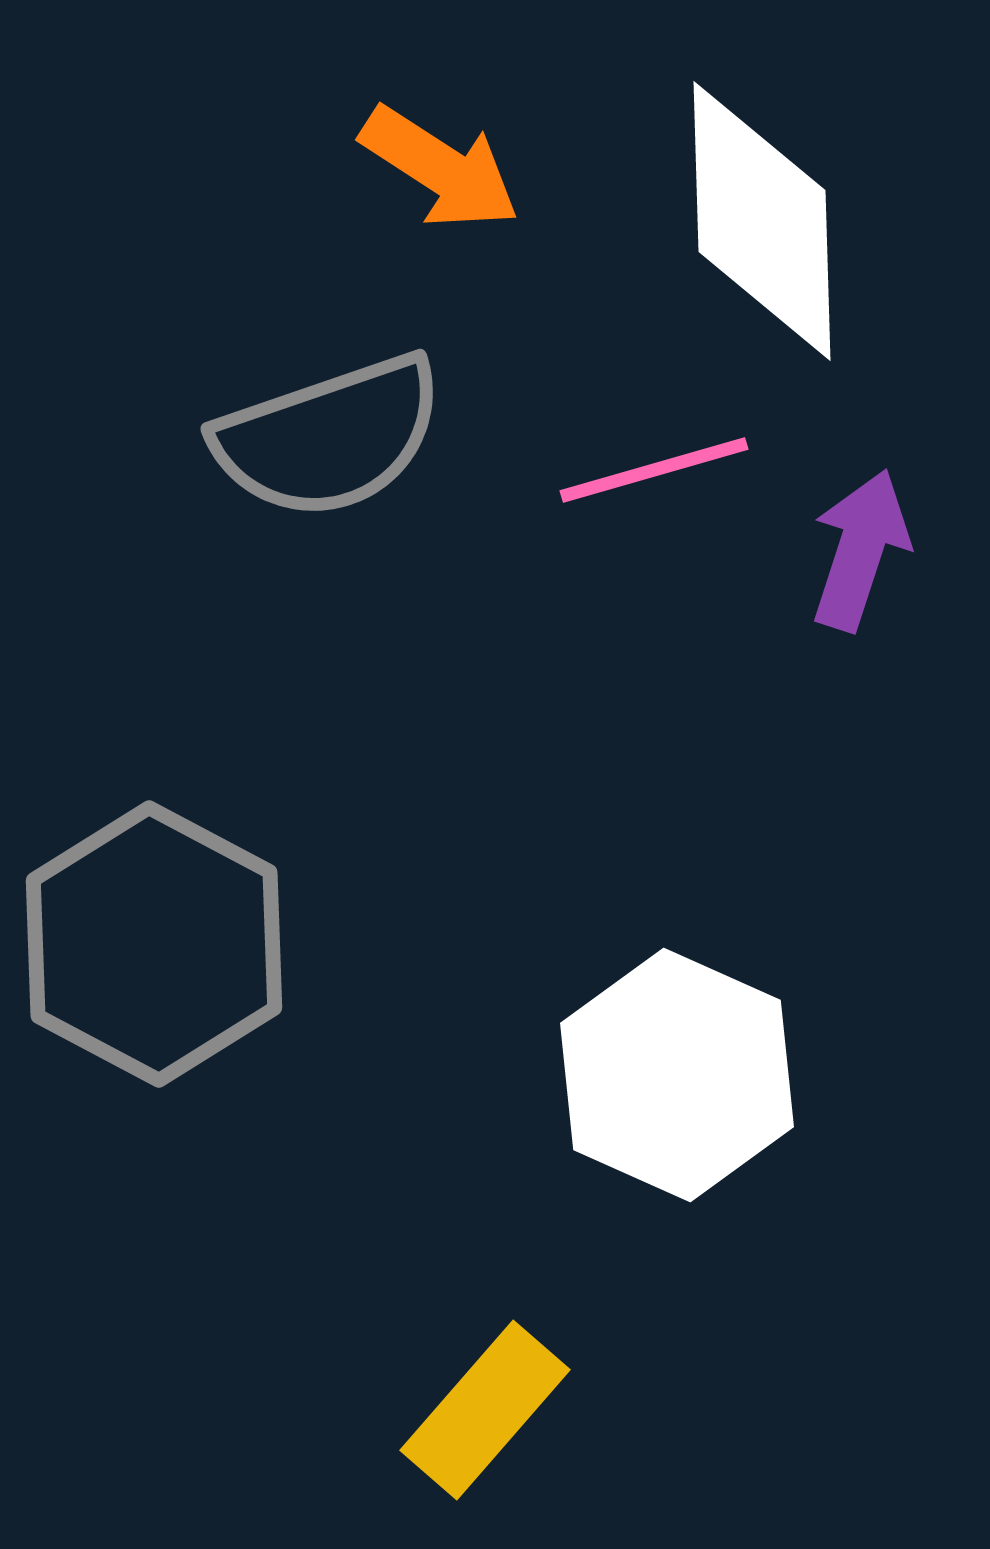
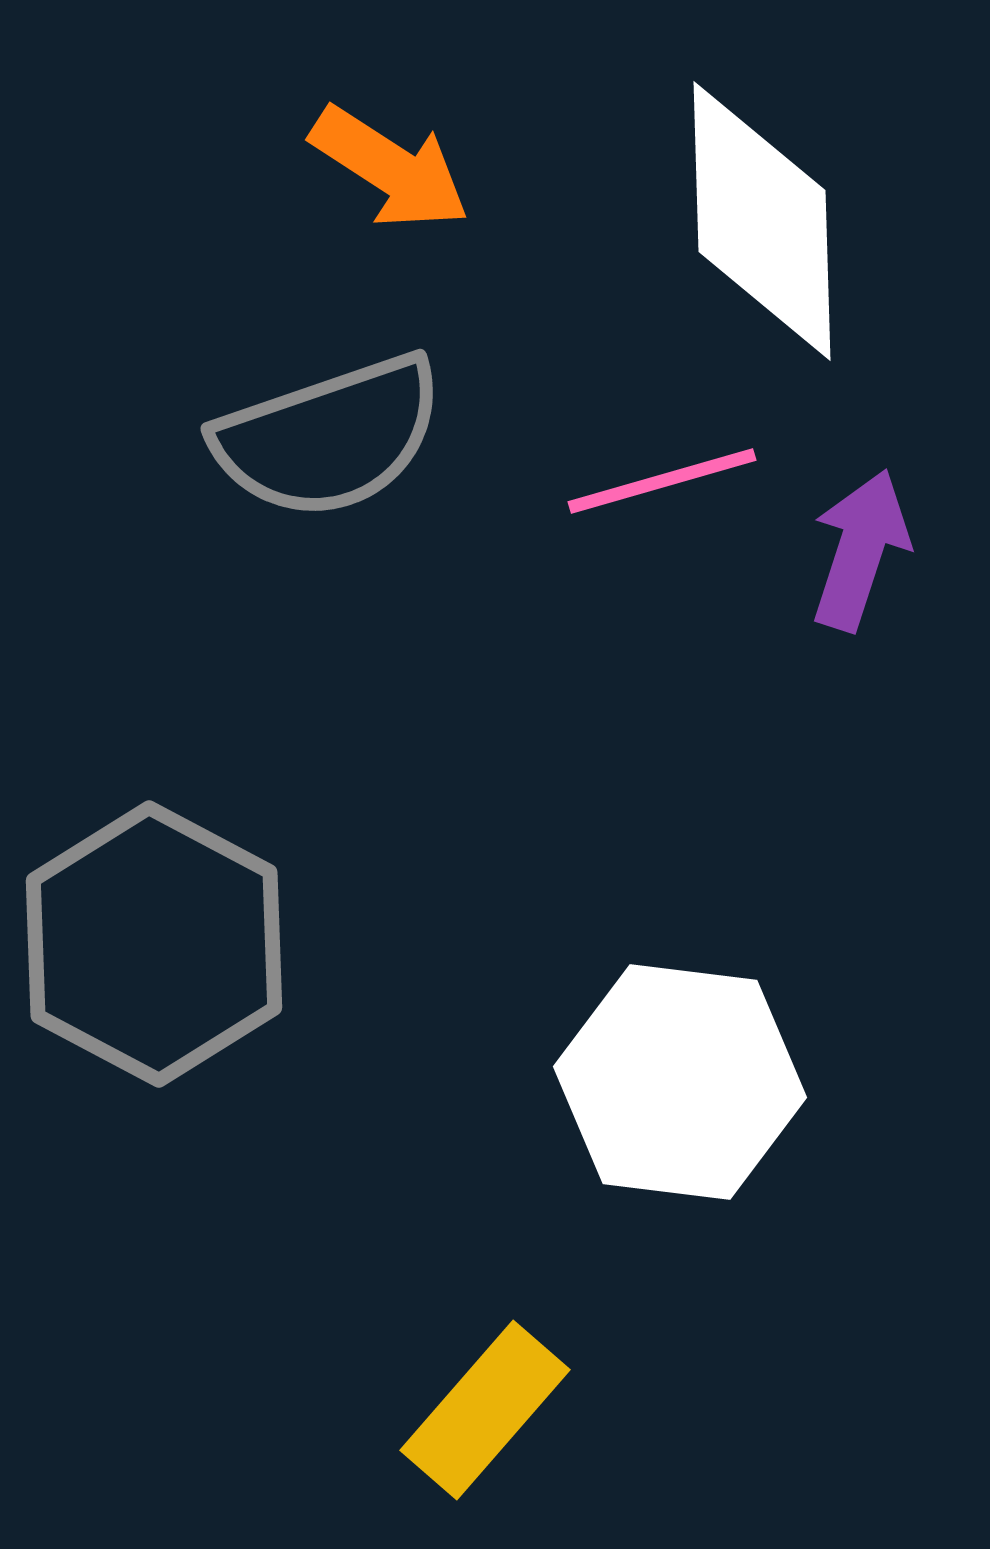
orange arrow: moved 50 px left
pink line: moved 8 px right, 11 px down
white hexagon: moved 3 px right, 7 px down; rotated 17 degrees counterclockwise
